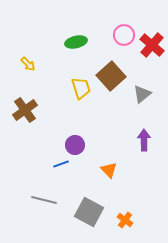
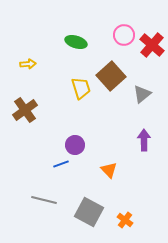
green ellipse: rotated 30 degrees clockwise
yellow arrow: rotated 49 degrees counterclockwise
